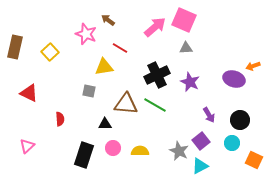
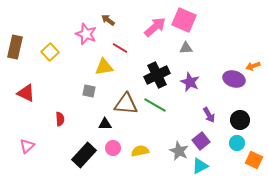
red triangle: moved 3 px left
cyan circle: moved 5 px right
yellow semicircle: rotated 12 degrees counterclockwise
black rectangle: rotated 25 degrees clockwise
